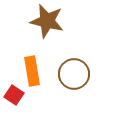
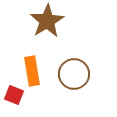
brown star: rotated 28 degrees clockwise
red square: rotated 12 degrees counterclockwise
